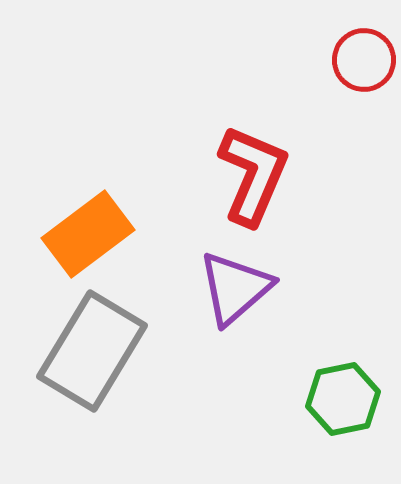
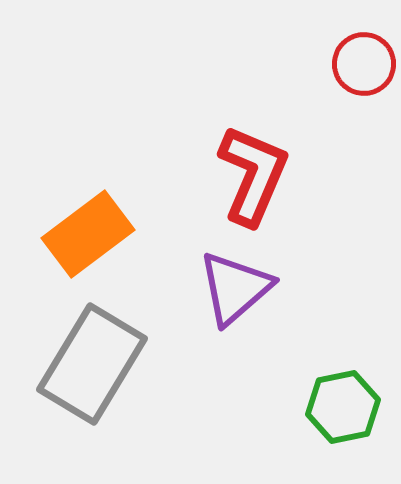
red circle: moved 4 px down
gray rectangle: moved 13 px down
green hexagon: moved 8 px down
